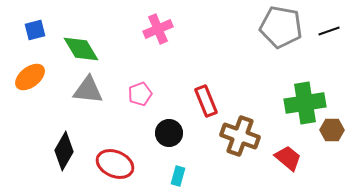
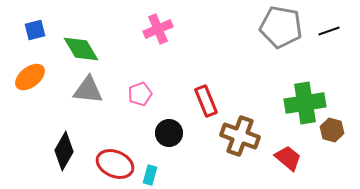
brown hexagon: rotated 15 degrees clockwise
cyan rectangle: moved 28 px left, 1 px up
